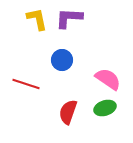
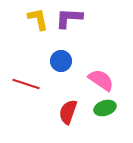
yellow L-shape: moved 1 px right
blue circle: moved 1 px left, 1 px down
pink semicircle: moved 7 px left, 1 px down
